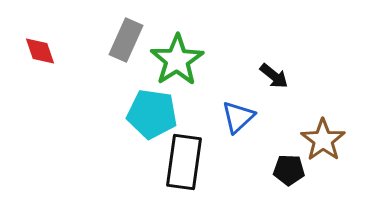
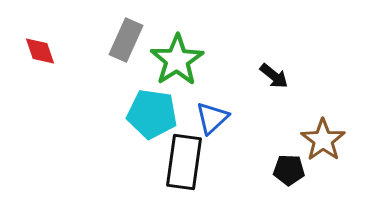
blue triangle: moved 26 px left, 1 px down
